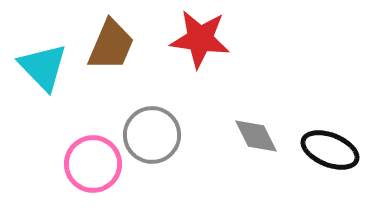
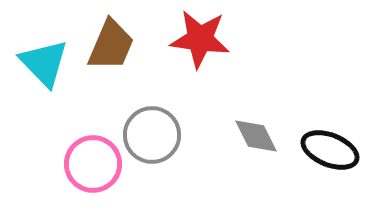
cyan triangle: moved 1 px right, 4 px up
